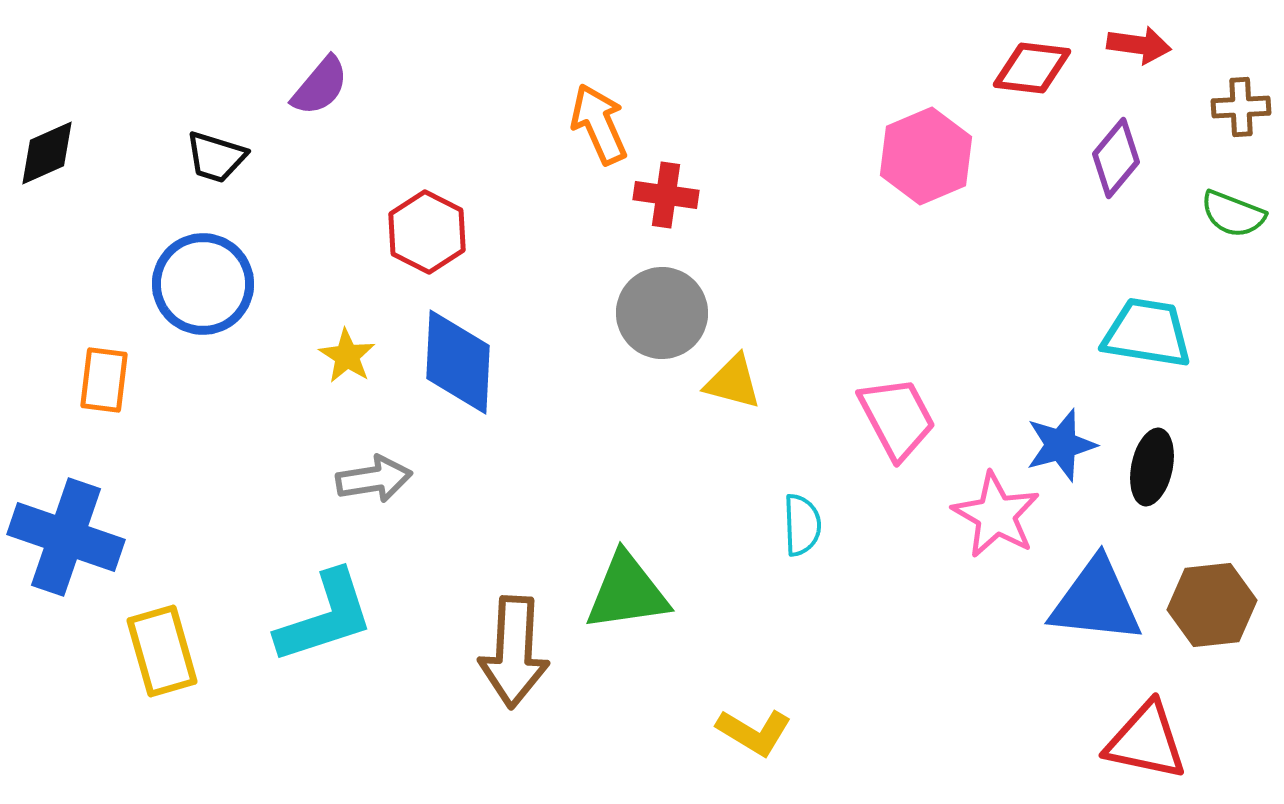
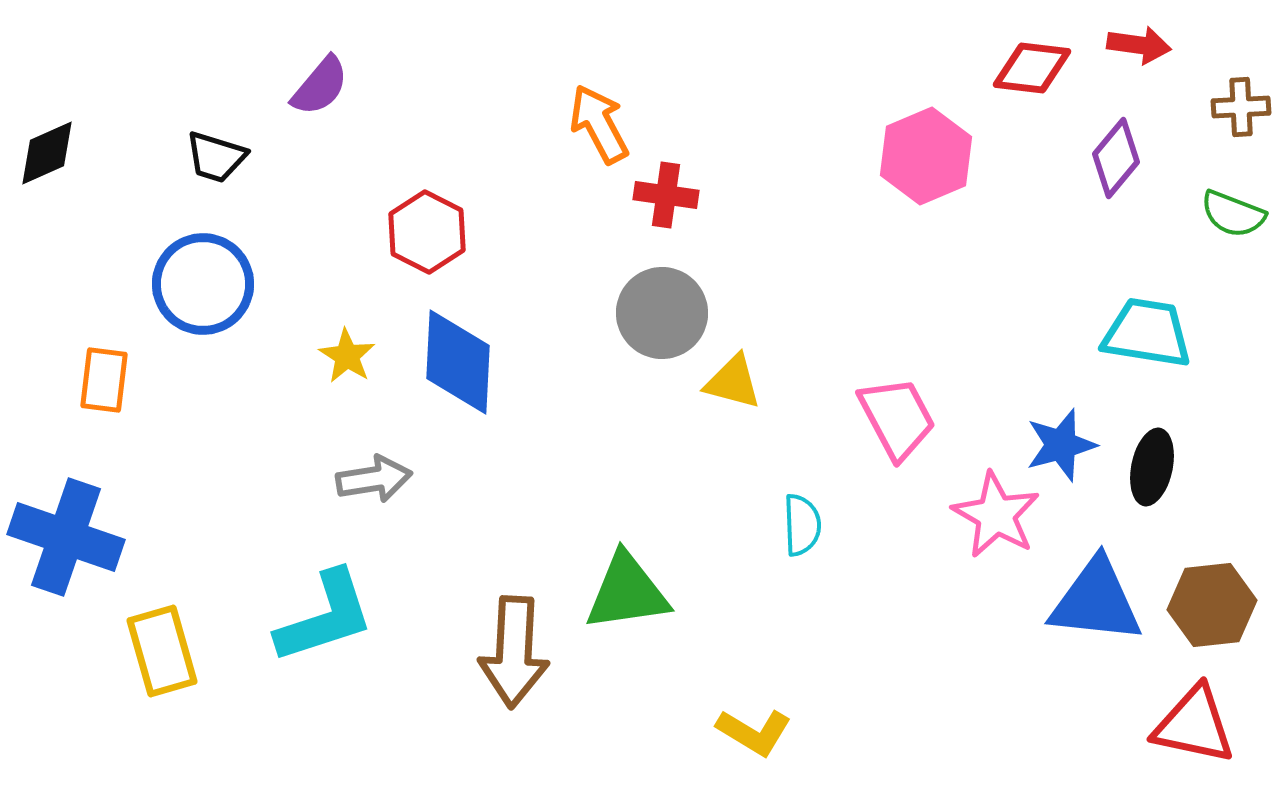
orange arrow: rotated 4 degrees counterclockwise
red triangle: moved 48 px right, 16 px up
